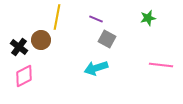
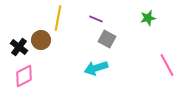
yellow line: moved 1 px right, 1 px down
pink line: moved 6 px right; rotated 55 degrees clockwise
